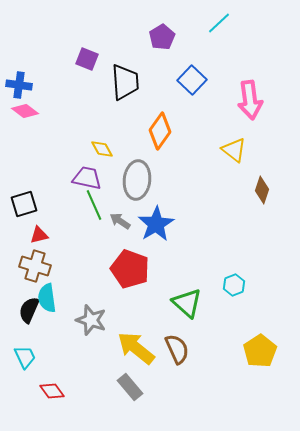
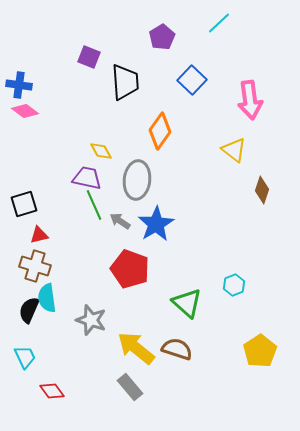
purple square: moved 2 px right, 2 px up
yellow diamond: moved 1 px left, 2 px down
brown semicircle: rotated 48 degrees counterclockwise
